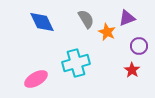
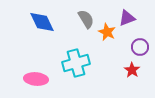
purple circle: moved 1 px right, 1 px down
pink ellipse: rotated 35 degrees clockwise
